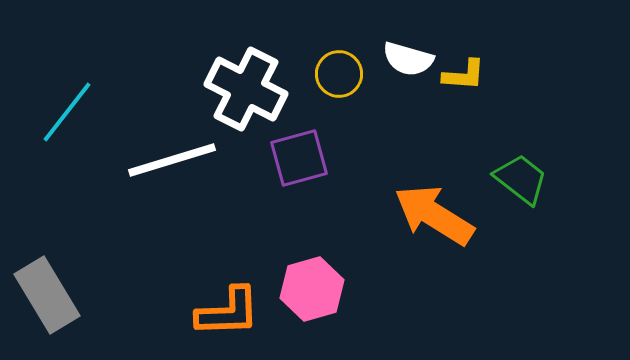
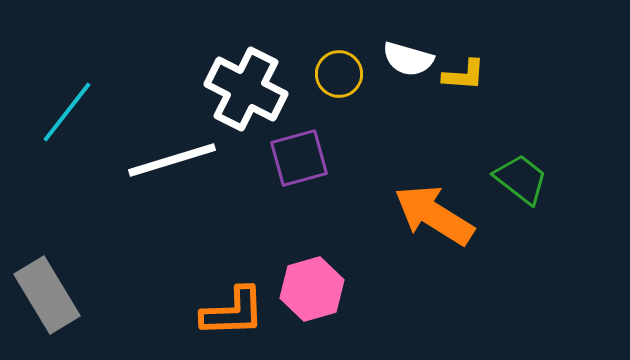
orange L-shape: moved 5 px right
